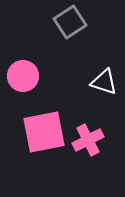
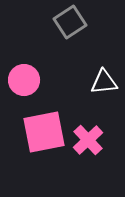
pink circle: moved 1 px right, 4 px down
white triangle: rotated 24 degrees counterclockwise
pink cross: rotated 16 degrees counterclockwise
